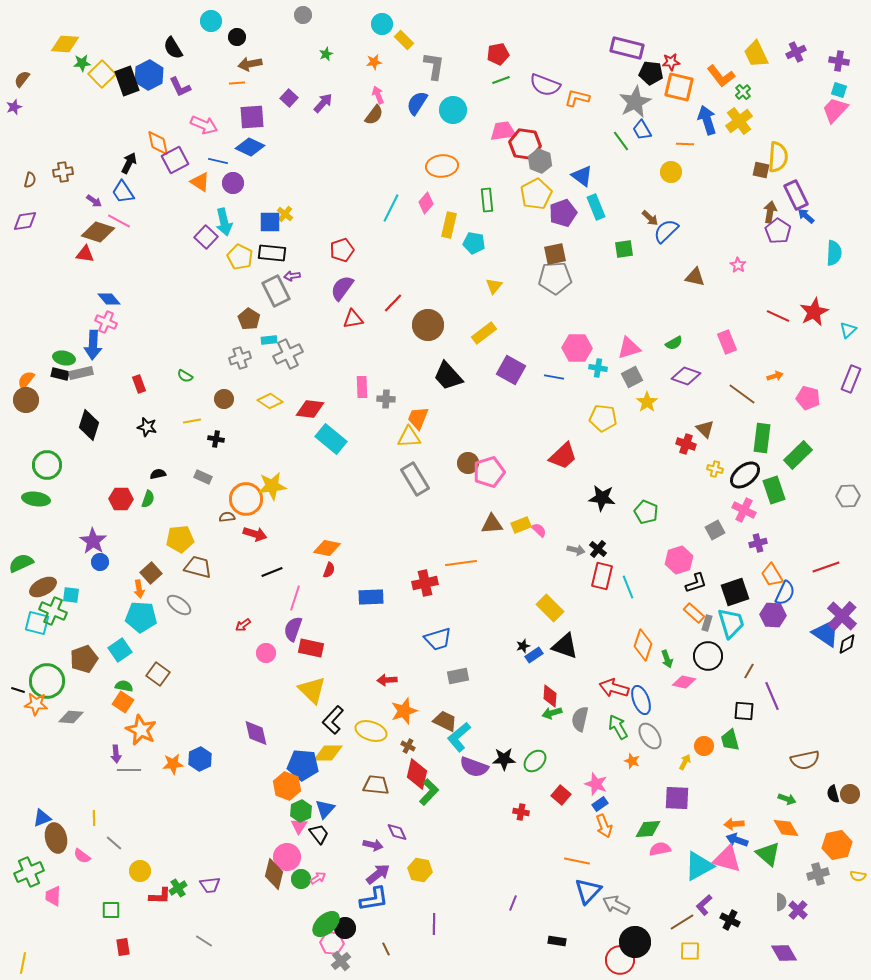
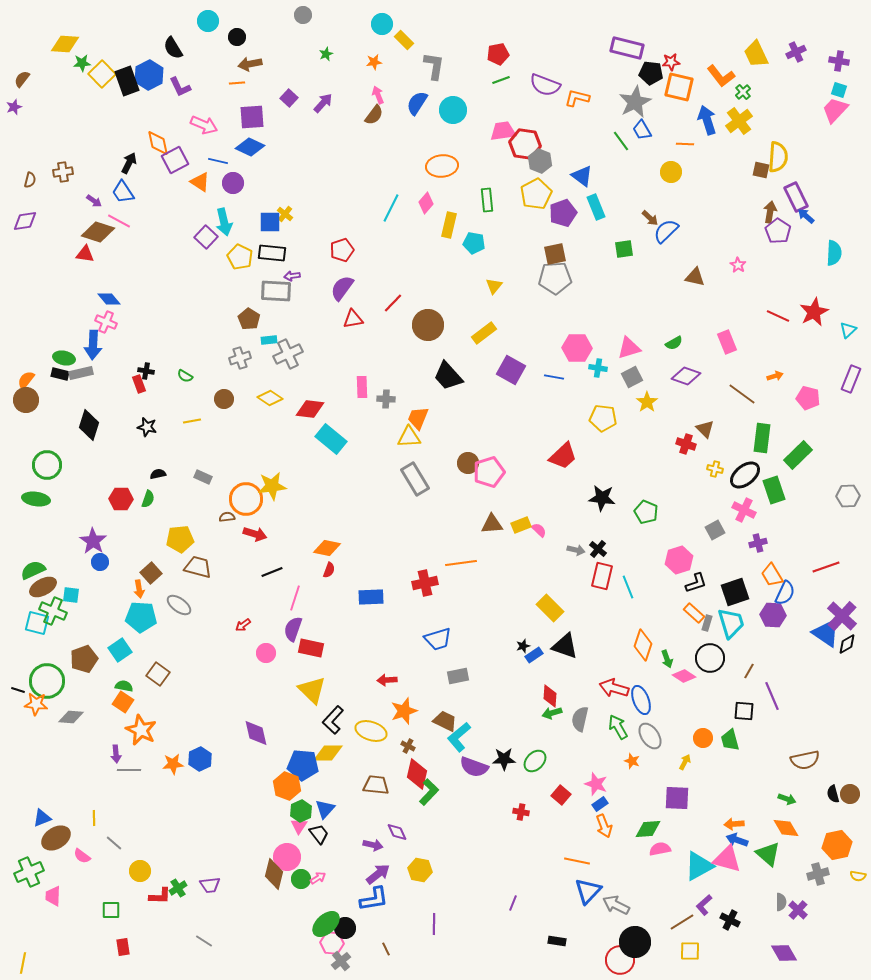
cyan circle at (211, 21): moved 3 px left
purple rectangle at (796, 195): moved 2 px down
gray rectangle at (276, 291): rotated 60 degrees counterclockwise
yellow diamond at (270, 401): moved 3 px up
black cross at (216, 439): moved 70 px left, 68 px up
green semicircle at (21, 563): moved 12 px right, 7 px down
black circle at (708, 656): moved 2 px right, 2 px down
pink diamond at (684, 682): moved 6 px up; rotated 20 degrees clockwise
orange circle at (704, 746): moved 1 px left, 8 px up
brown ellipse at (56, 838): rotated 72 degrees clockwise
